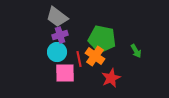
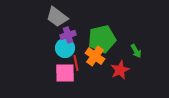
purple cross: moved 8 px right
green pentagon: rotated 24 degrees counterclockwise
cyan circle: moved 8 px right, 4 px up
red line: moved 3 px left, 4 px down
red star: moved 9 px right, 8 px up
